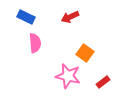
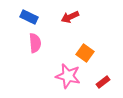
blue rectangle: moved 3 px right
